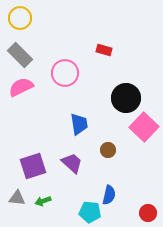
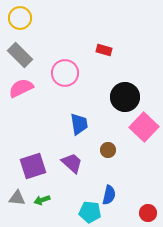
pink semicircle: moved 1 px down
black circle: moved 1 px left, 1 px up
green arrow: moved 1 px left, 1 px up
